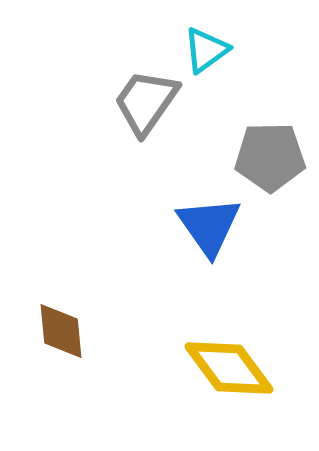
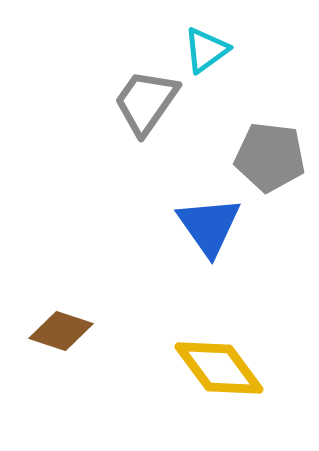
gray pentagon: rotated 8 degrees clockwise
brown diamond: rotated 66 degrees counterclockwise
yellow diamond: moved 10 px left
